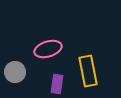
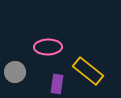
pink ellipse: moved 2 px up; rotated 16 degrees clockwise
yellow rectangle: rotated 40 degrees counterclockwise
